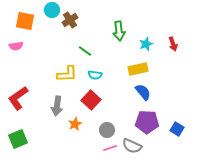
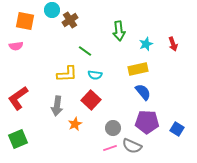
gray circle: moved 6 px right, 2 px up
